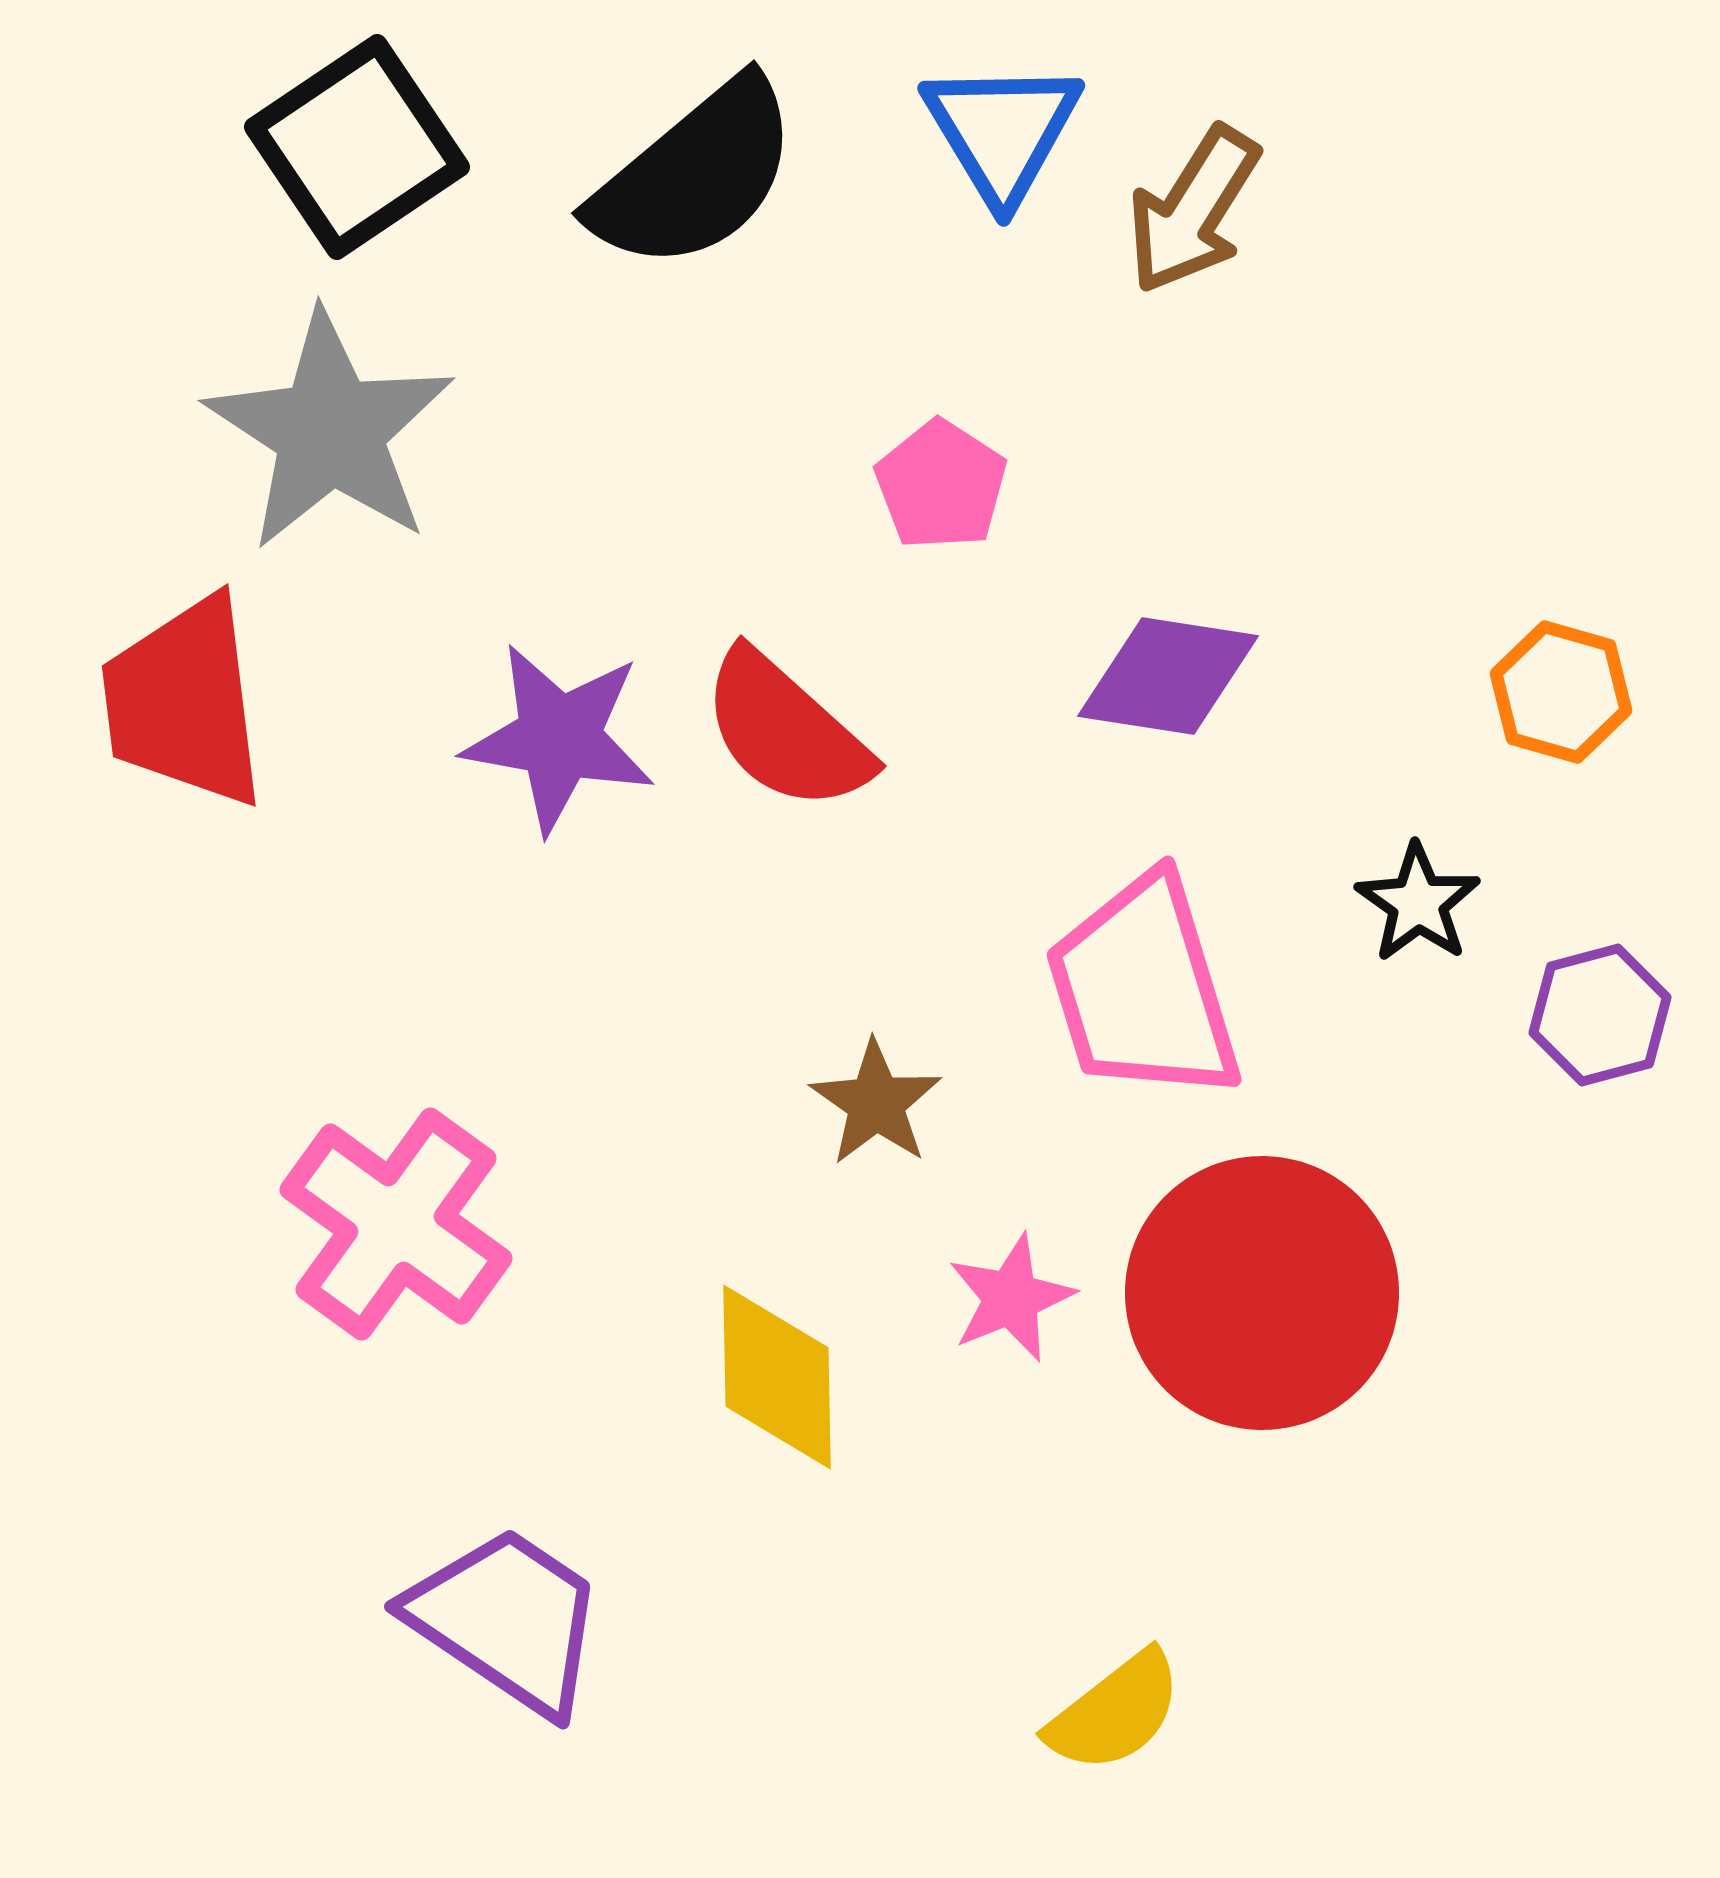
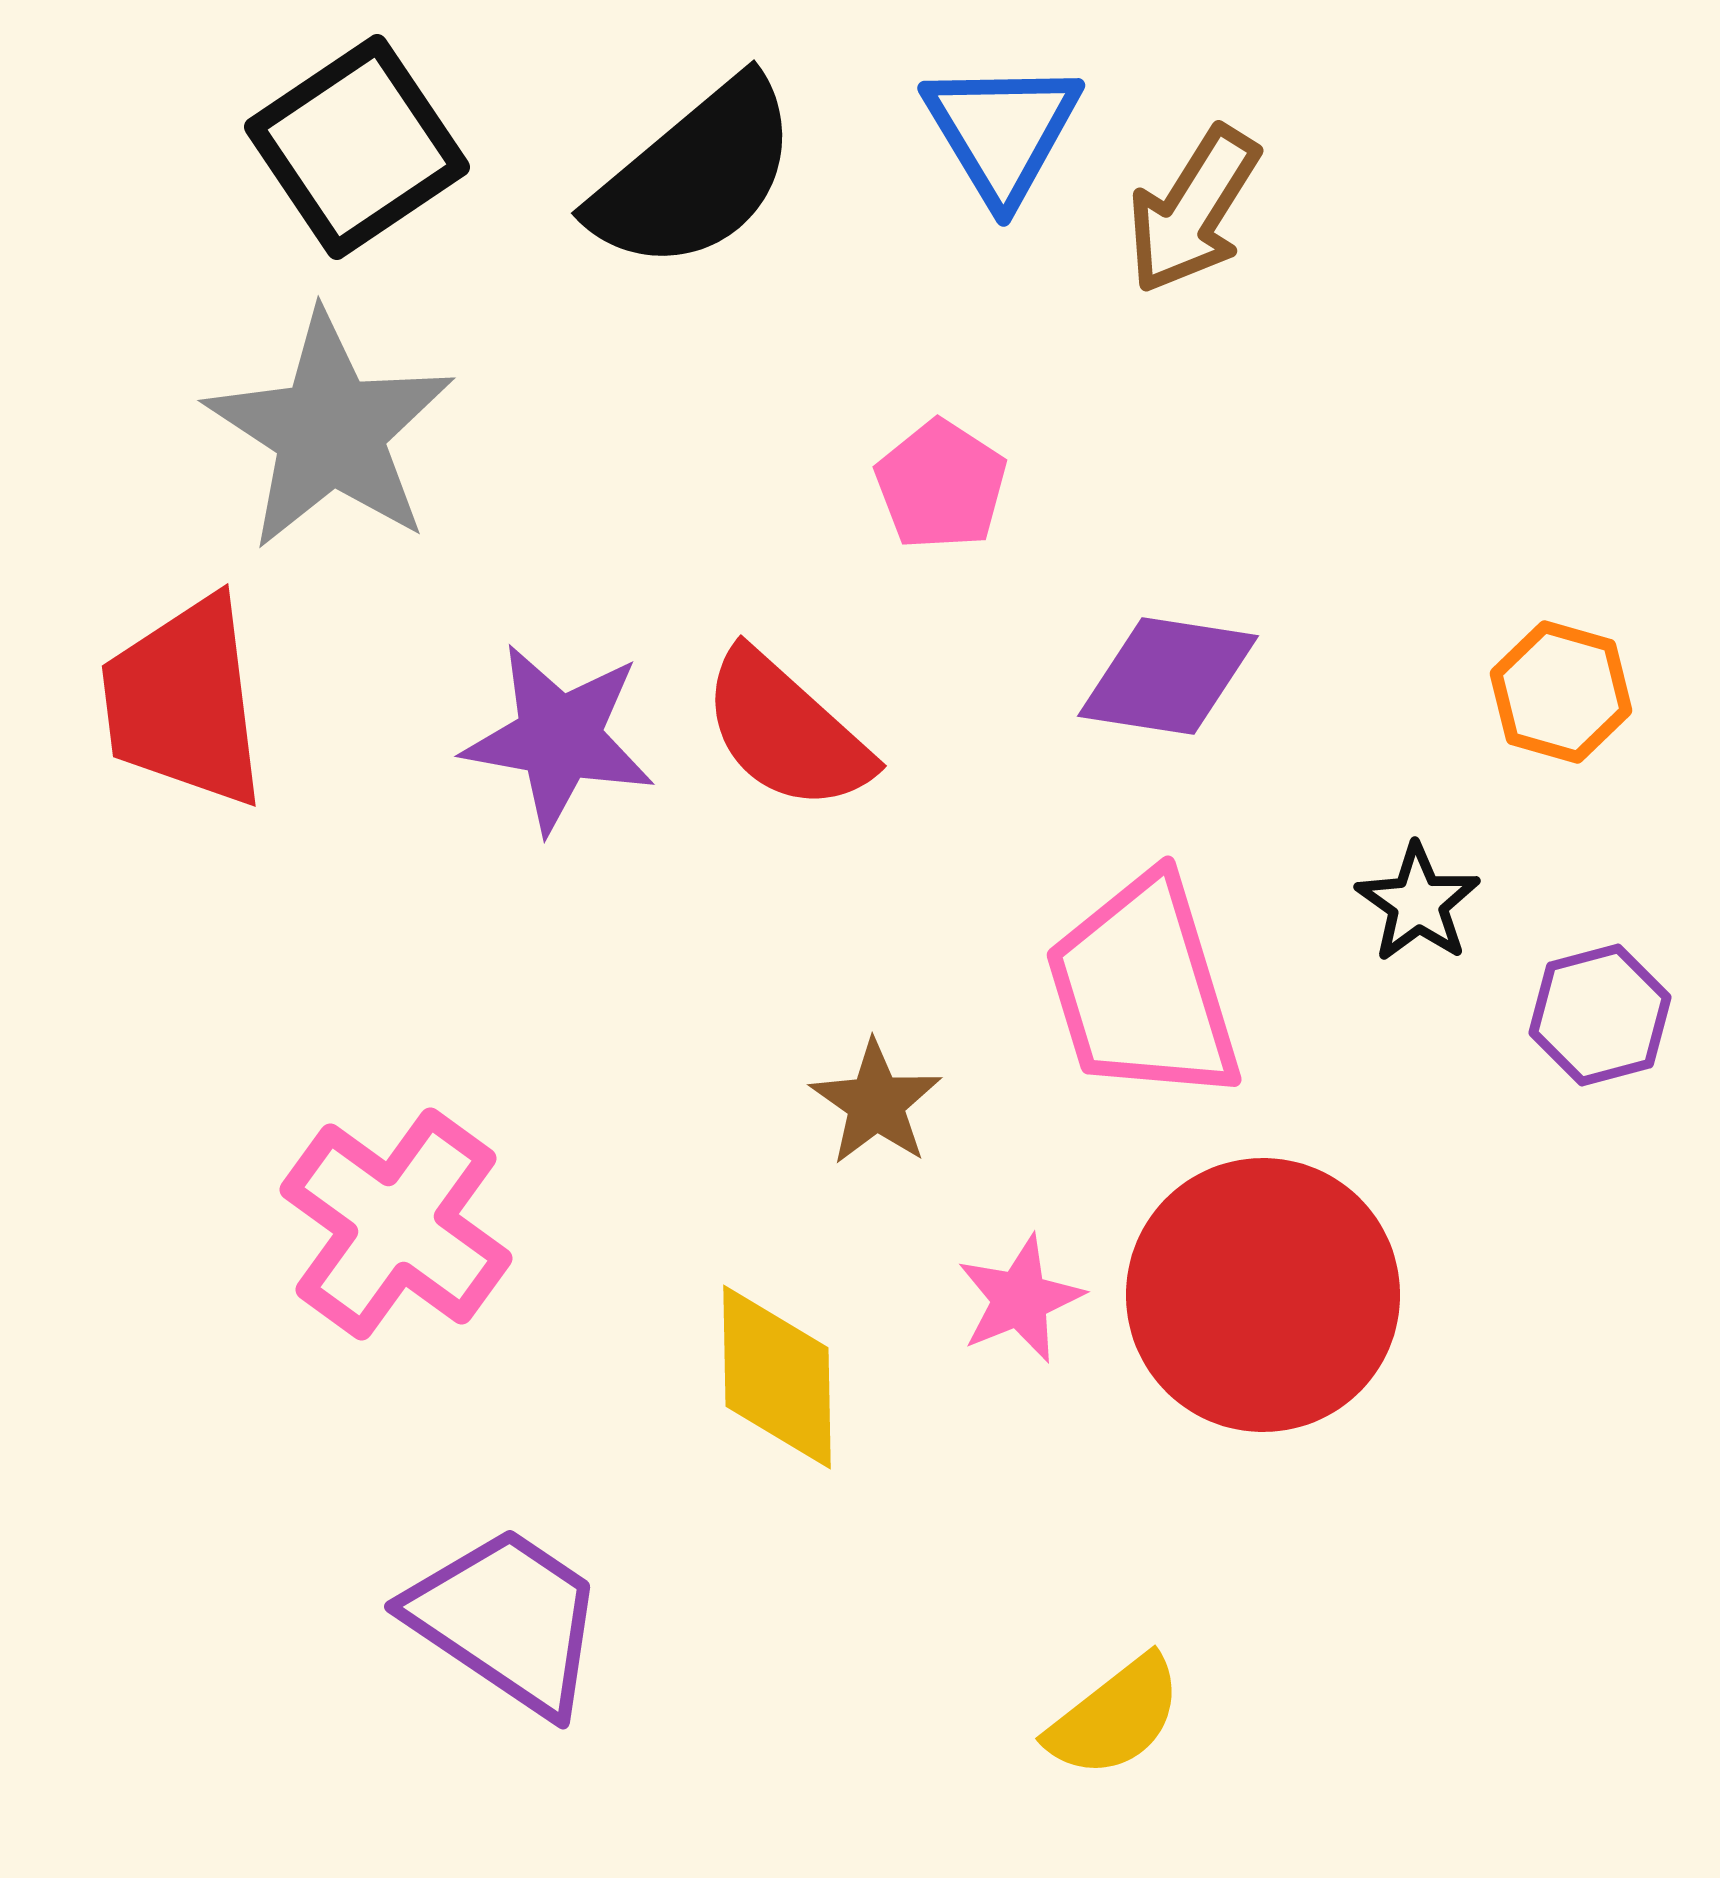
red circle: moved 1 px right, 2 px down
pink star: moved 9 px right, 1 px down
yellow semicircle: moved 5 px down
